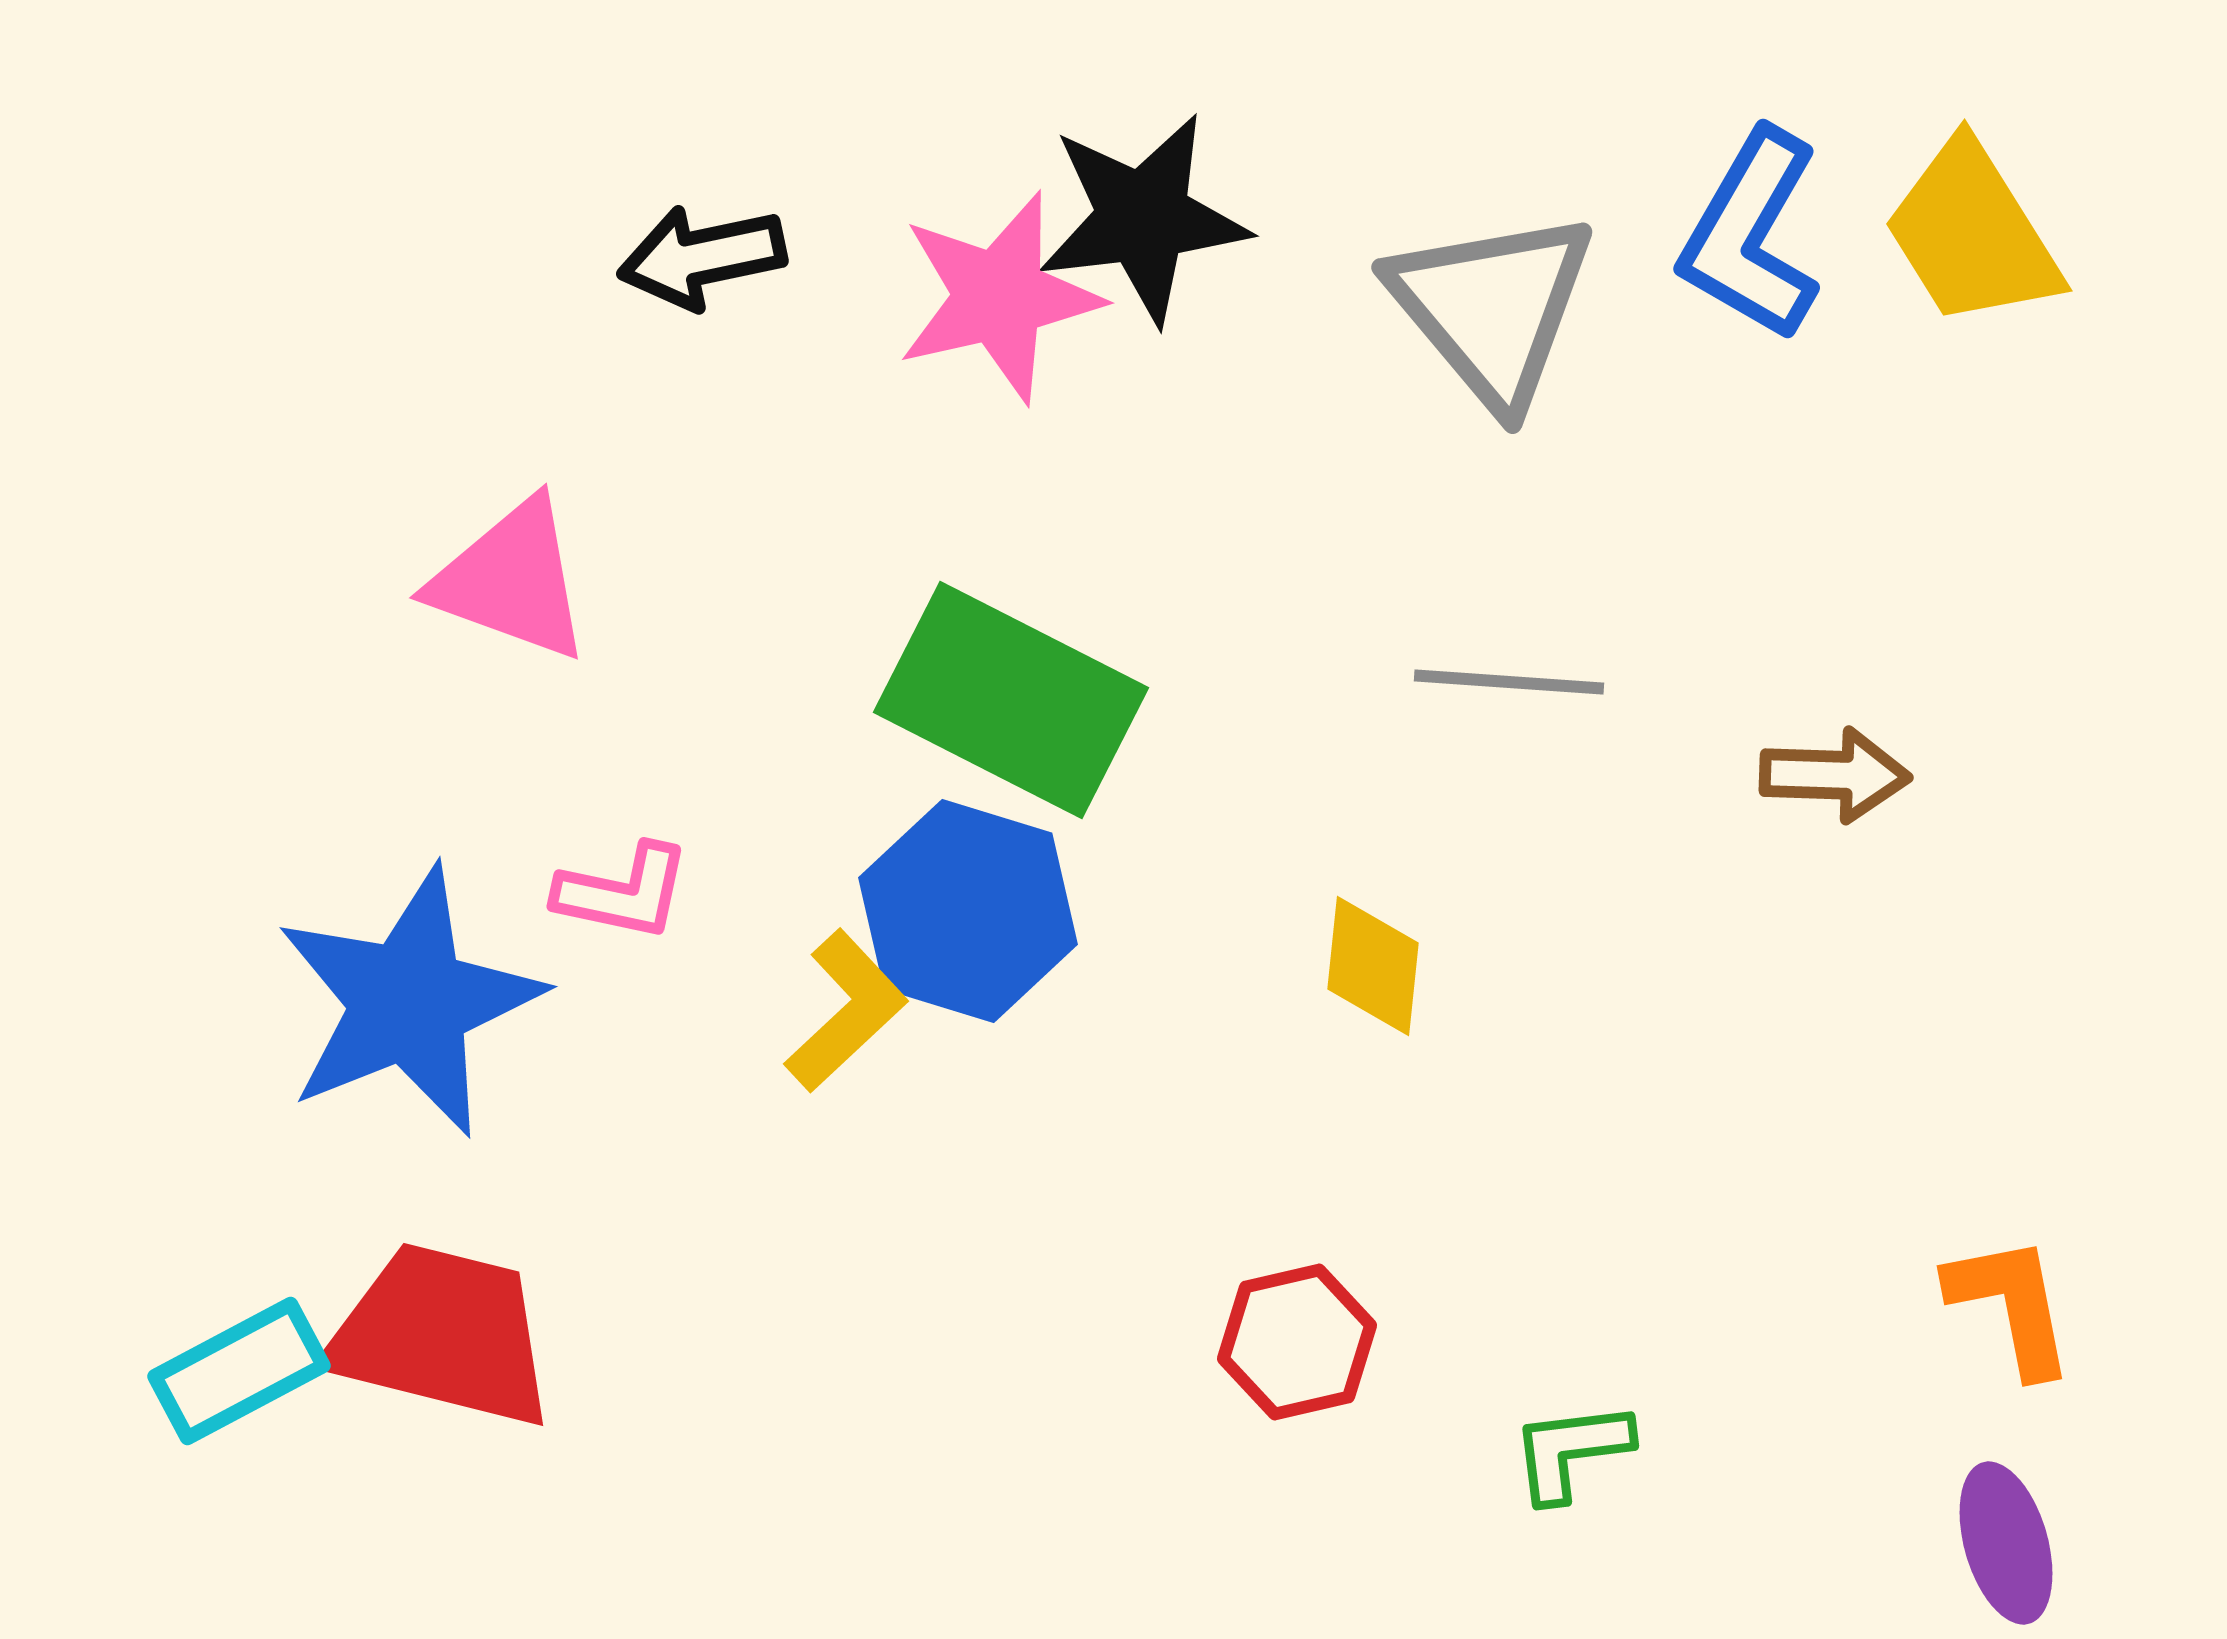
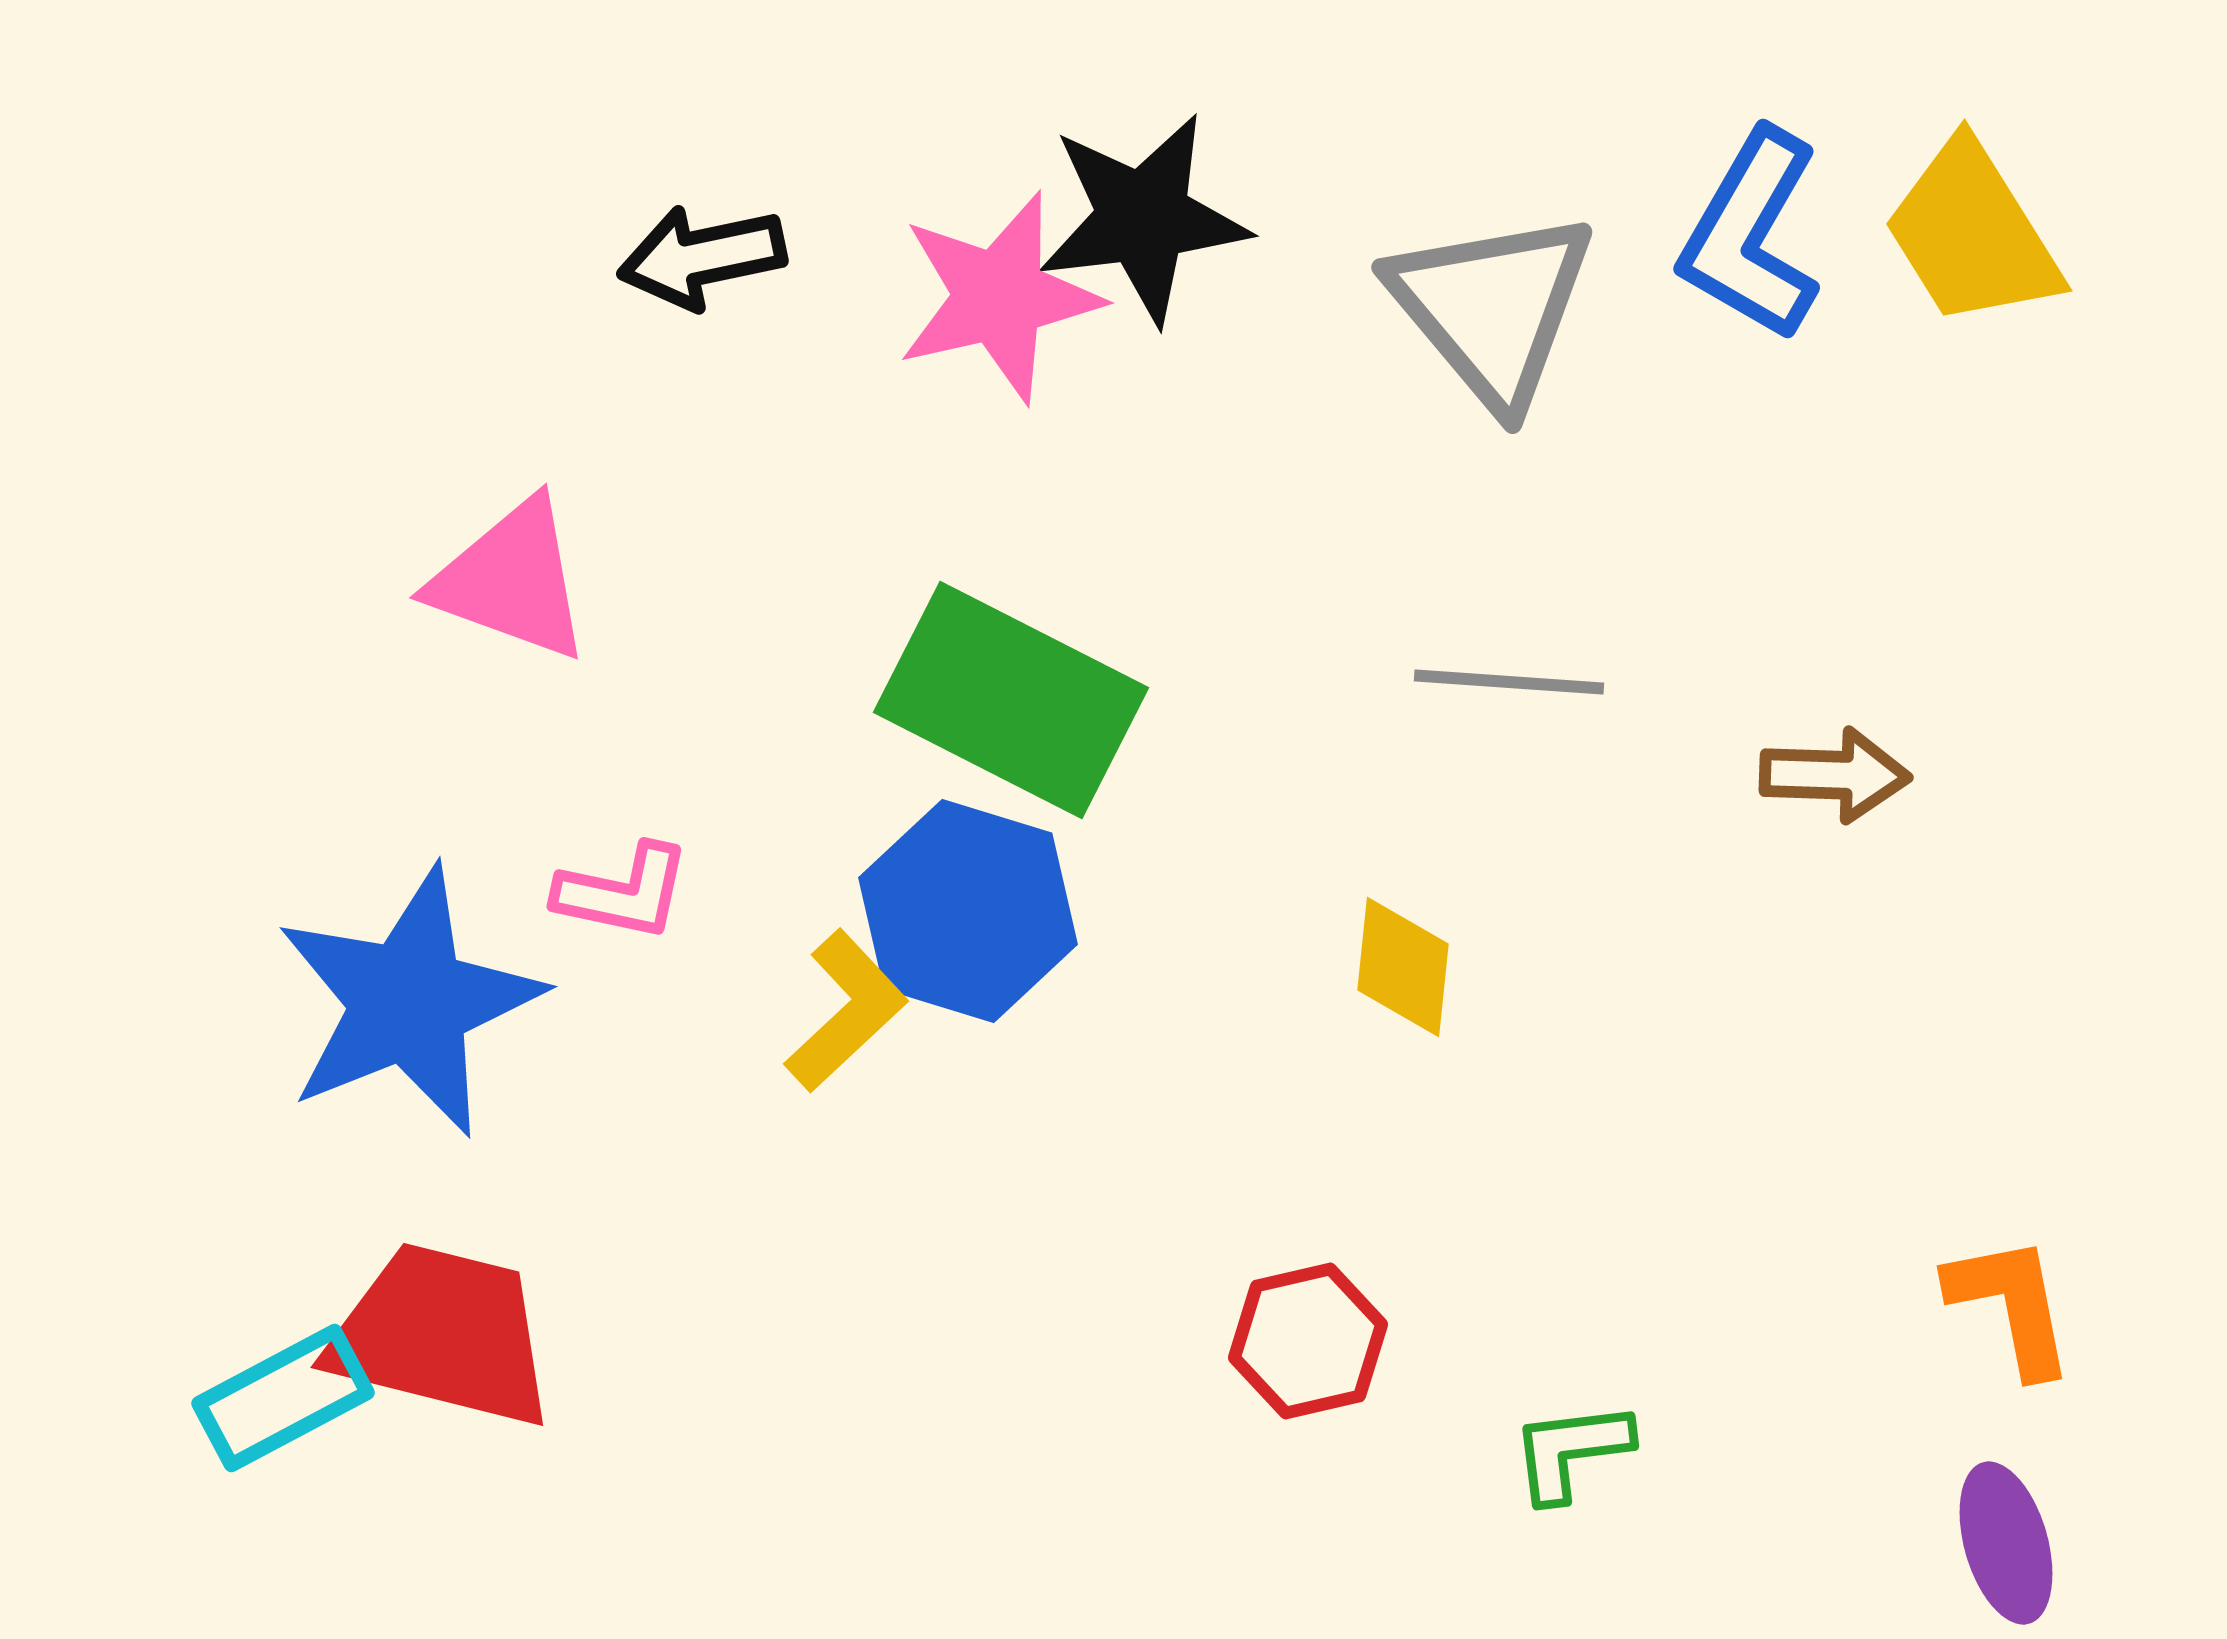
yellow diamond: moved 30 px right, 1 px down
red hexagon: moved 11 px right, 1 px up
cyan rectangle: moved 44 px right, 27 px down
